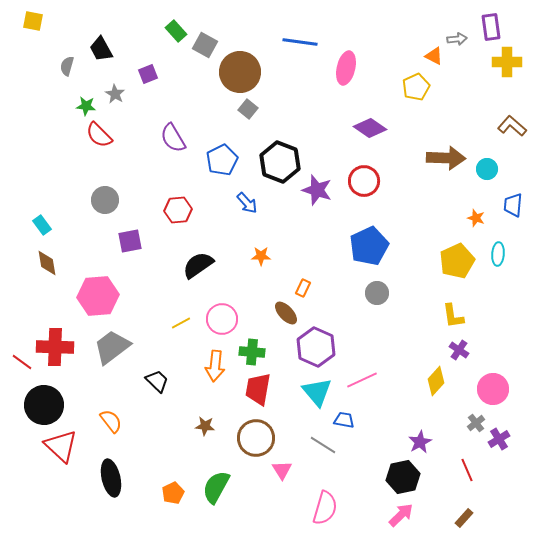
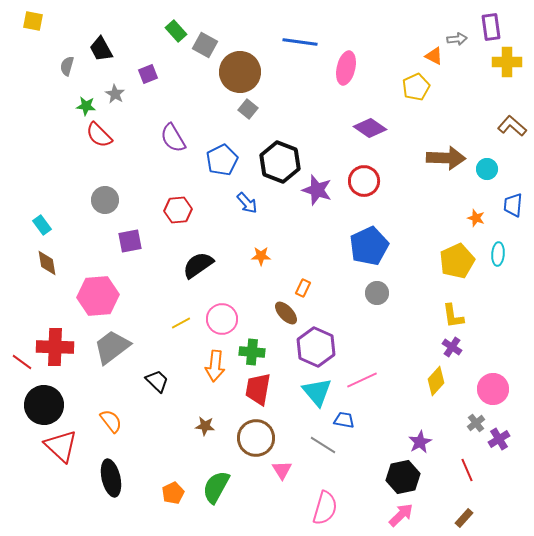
purple cross at (459, 350): moved 7 px left, 3 px up
